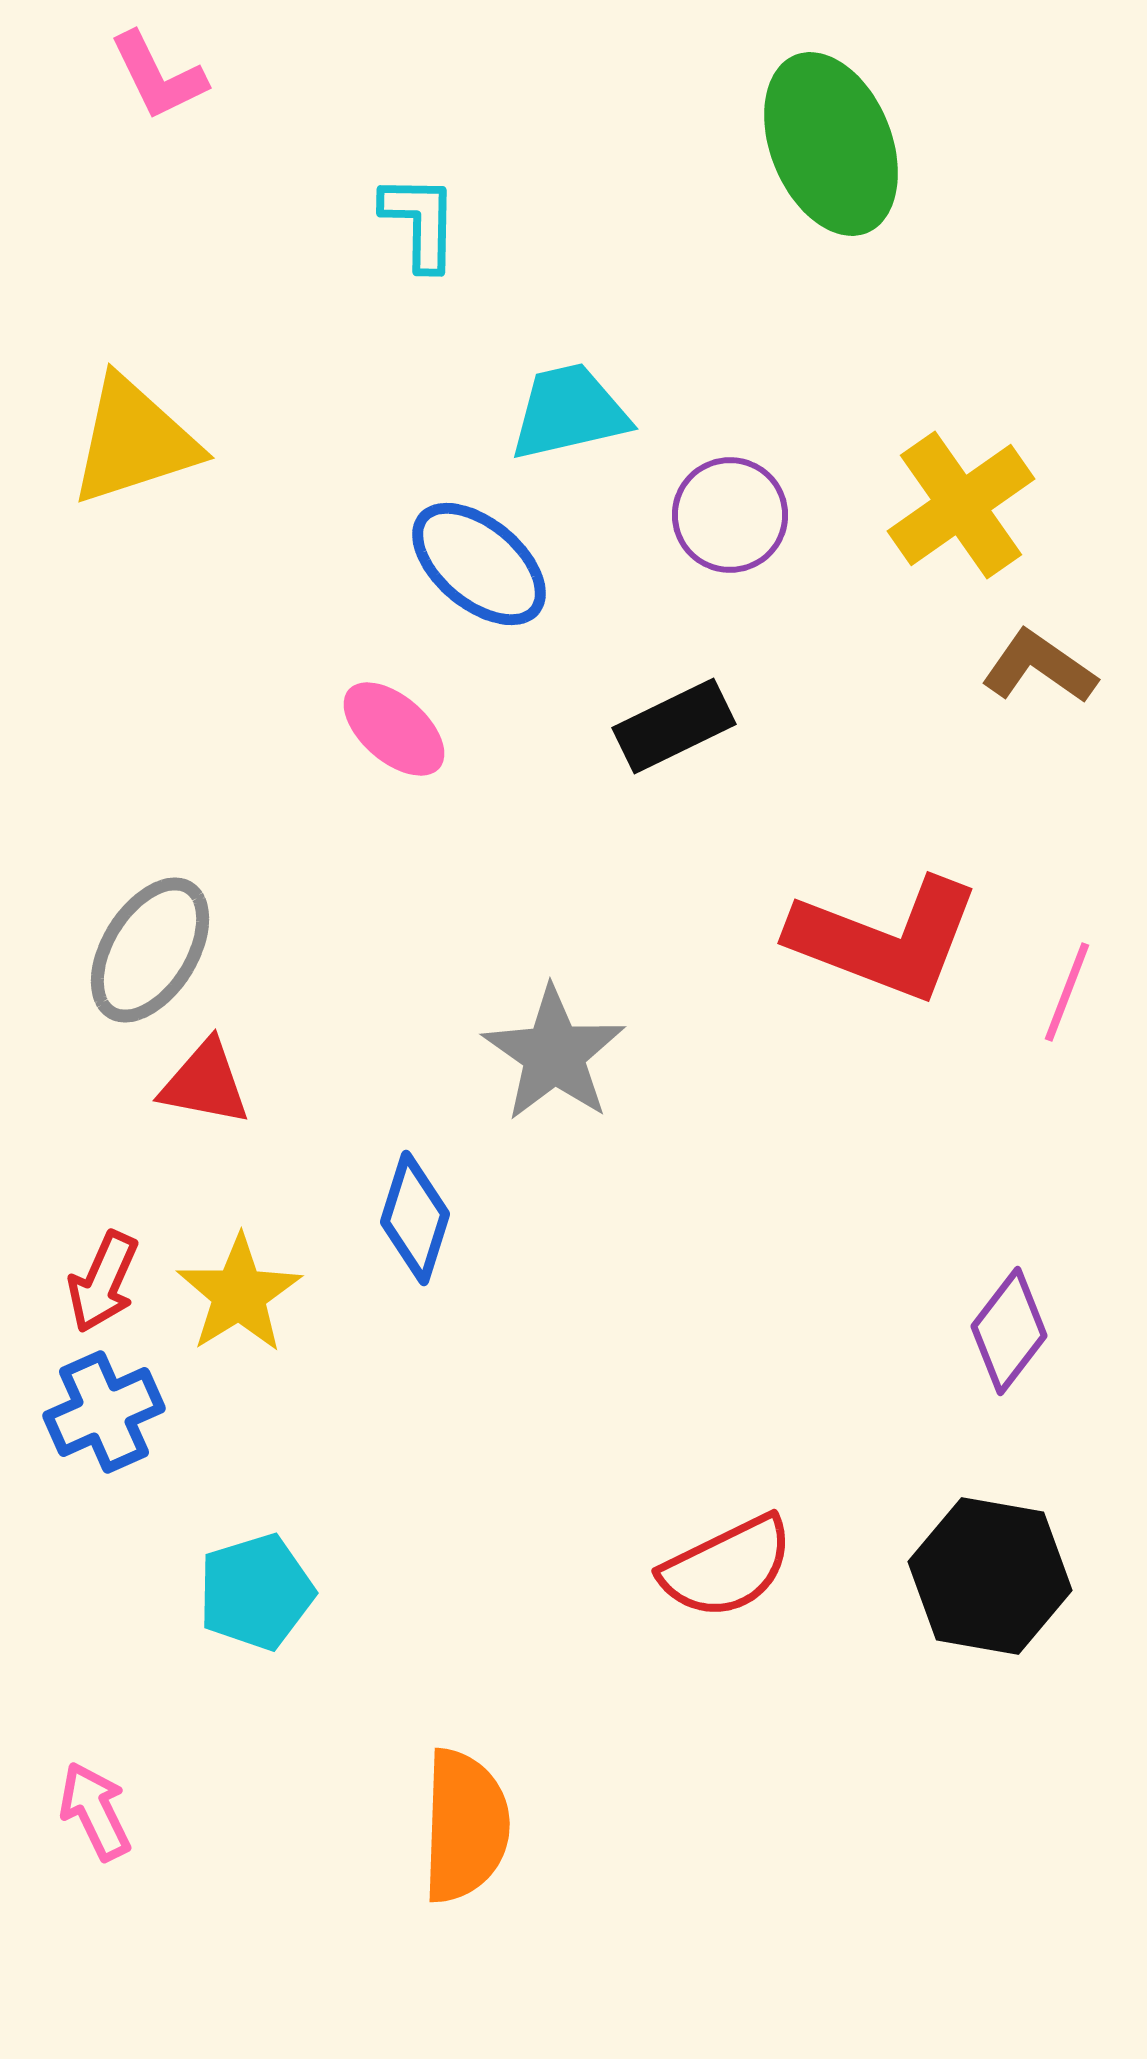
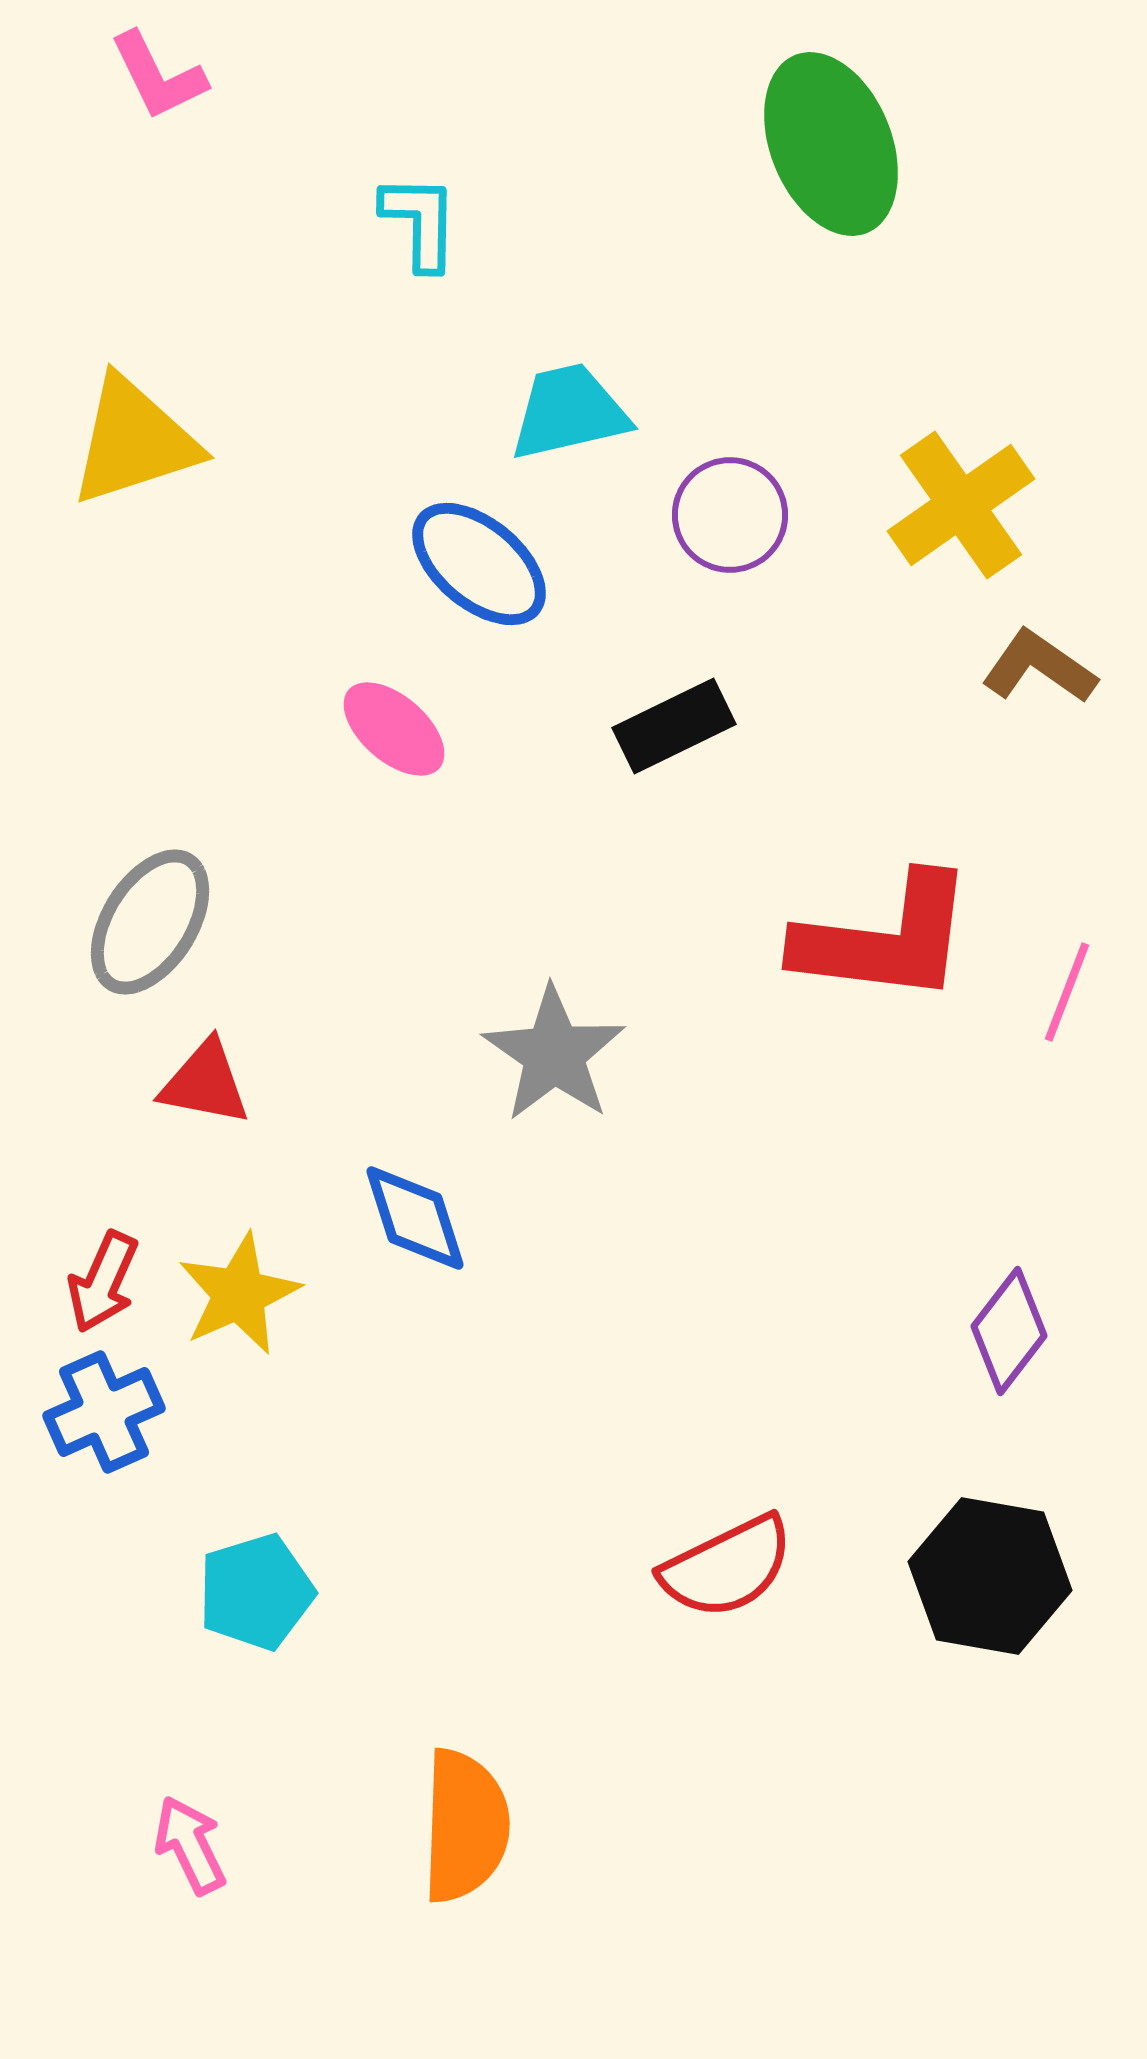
red L-shape: rotated 14 degrees counterclockwise
gray ellipse: moved 28 px up
blue diamond: rotated 35 degrees counterclockwise
yellow star: rotated 8 degrees clockwise
pink arrow: moved 95 px right, 34 px down
